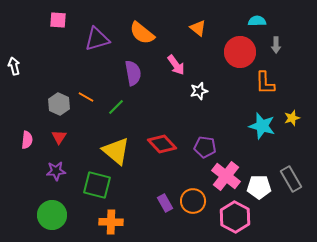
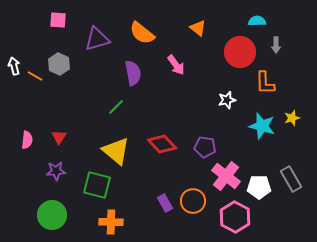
white star: moved 28 px right, 9 px down
orange line: moved 51 px left, 21 px up
gray hexagon: moved 40 px up
